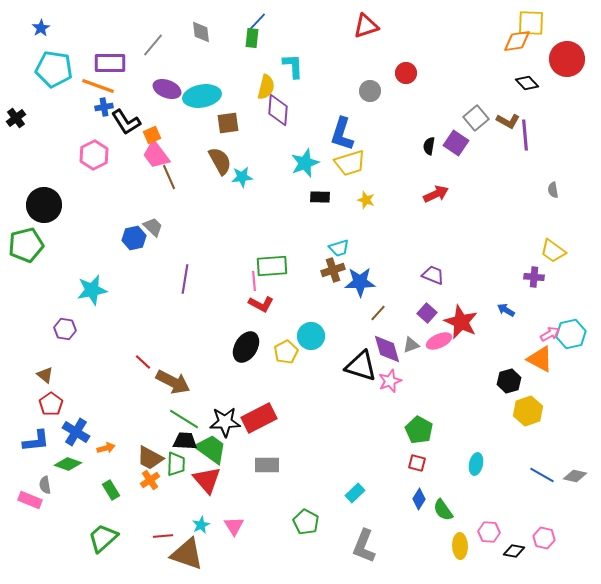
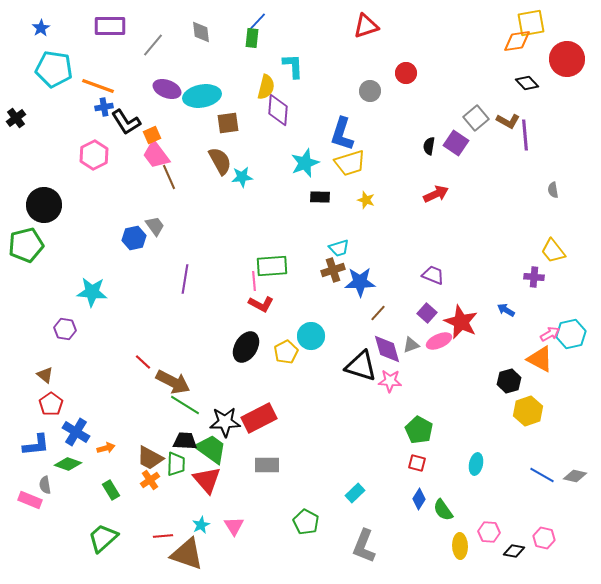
yellow square at (531, 23): rotated 12 degrees counterclockwise
purple rectangle at (110, 63): moved 37 px up
gray trapezoid at (153, 227): moved 2 px right, 1 px up; rotated 10 degrees clockwise
yellow trapezoid at (553, 251): rotated 16 degrees clockwise
cyan star at (92, 290): moved 2 px down; rotated 16 degrees clockwise
pink star at (390, 381): rotated 25 degrees clockwise
green line at (184, 419): moved 1 px right, 14 px up
blue L-shape at (36, 441): moved 4 px down
